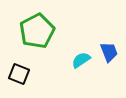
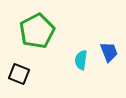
cyan semicircle: rotated 48 degrees counterclockwise
